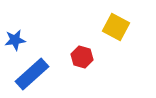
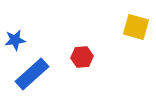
yellow square: moved 20 px right; rotated 12 degrees counterclockwise
red hexagon: rotated 20 degrees counterclockwise
